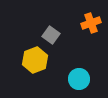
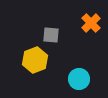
orange cross: rotated 24 degrees counterclockwise
gray square: rotated 30 degrees counterclockwise
